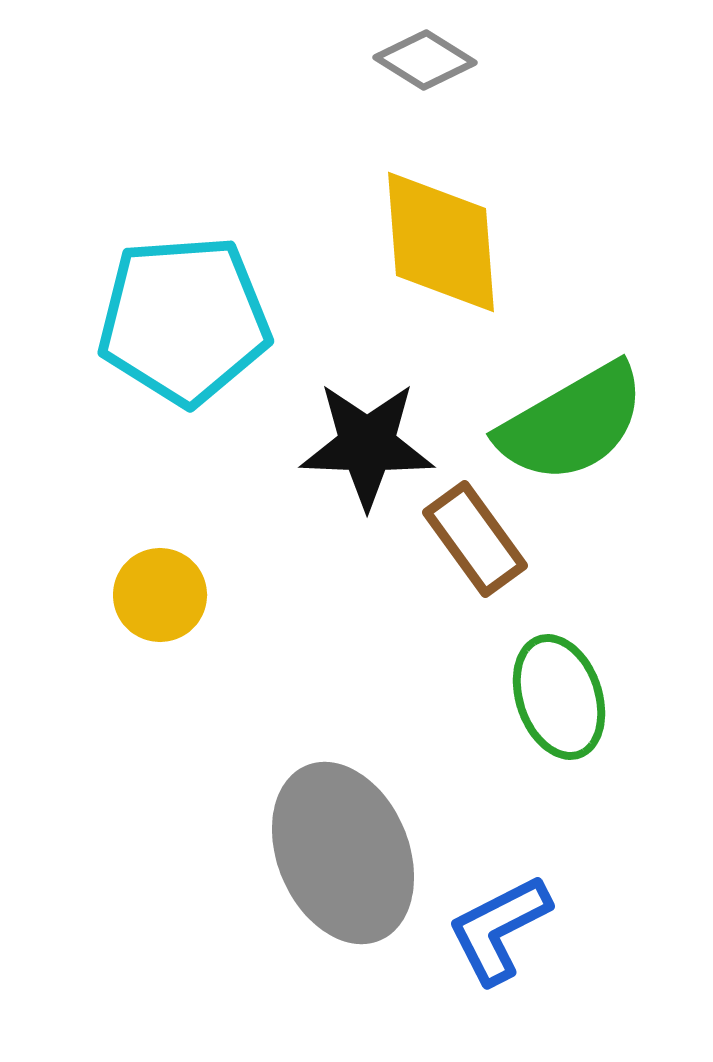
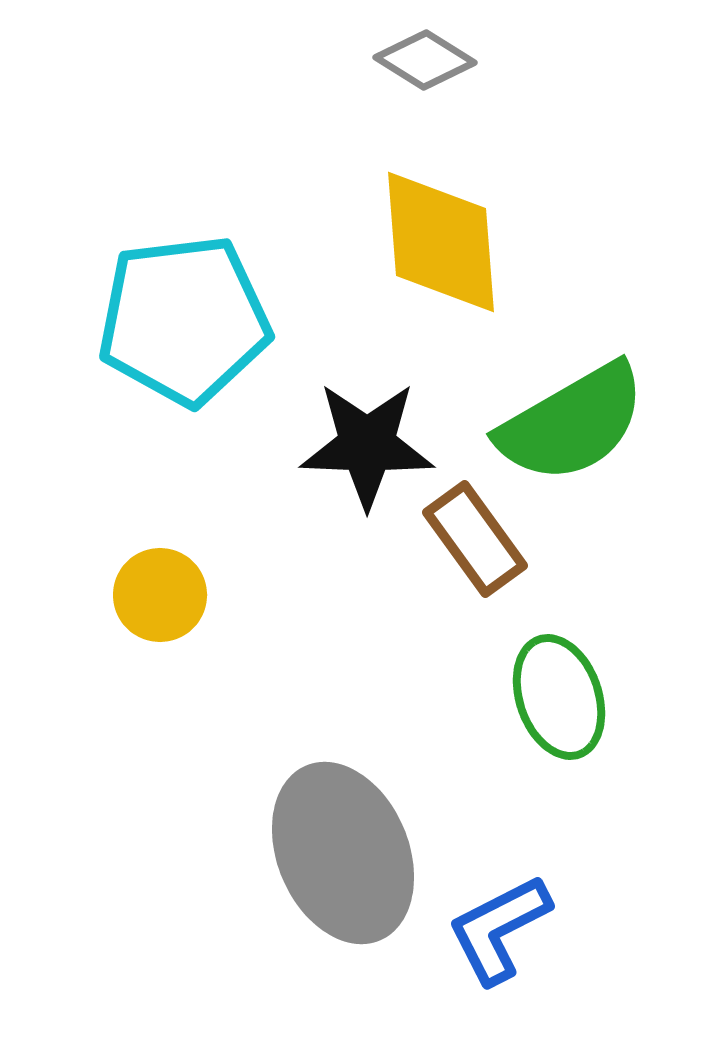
cyan pentagon: rotated 3 degrees counterclockwise
